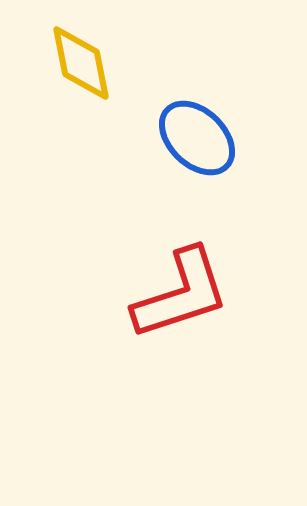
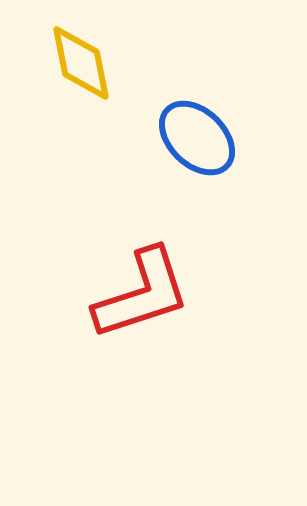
red L-shape: moved 39 px left
